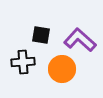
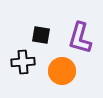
purple L-shape: moved 2 px up; rotated 116 degrees counterclockwise
orange circle: moved 2 px down
